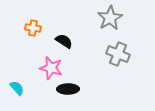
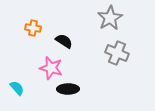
gray cross: moved 1 px left, 1 px up
